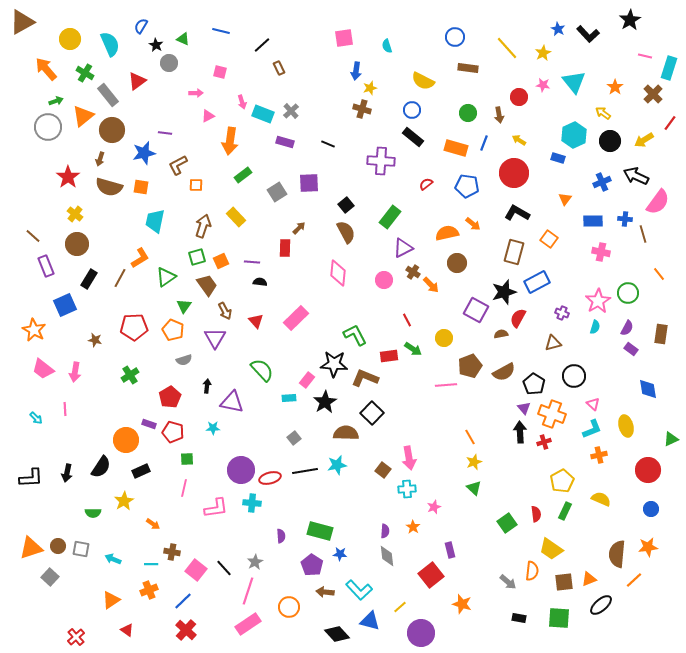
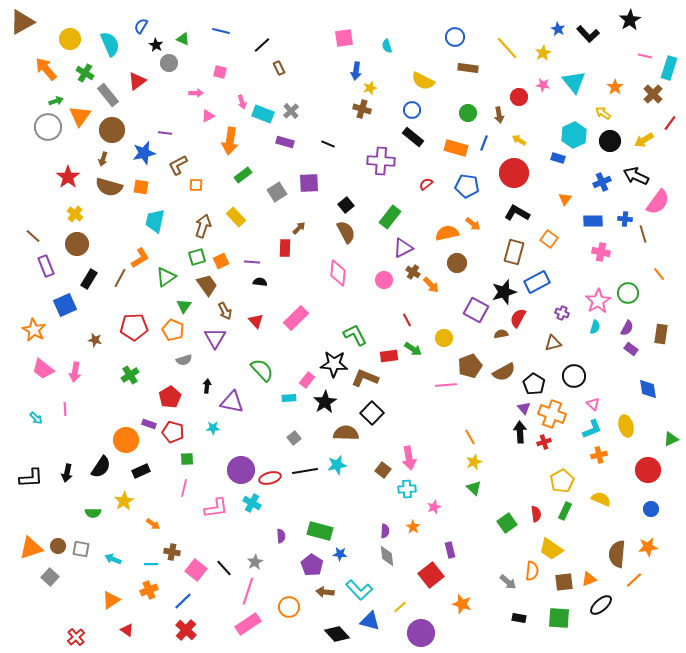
orange triangle at (83, 116): moved 3 px left; rotated 15 degrees counterclockwise
brown arrow at (100, 159): moved 3 px right
cyan cross at (252, 503): rotated 24 degrees clockwise
